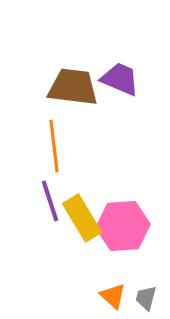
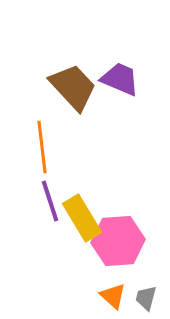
brown trapezoid: rotated 40 degrees clockwise
orange line: moved 12 px left, 1 px down
pink hexagon: moved 5 px left, 15 px down
